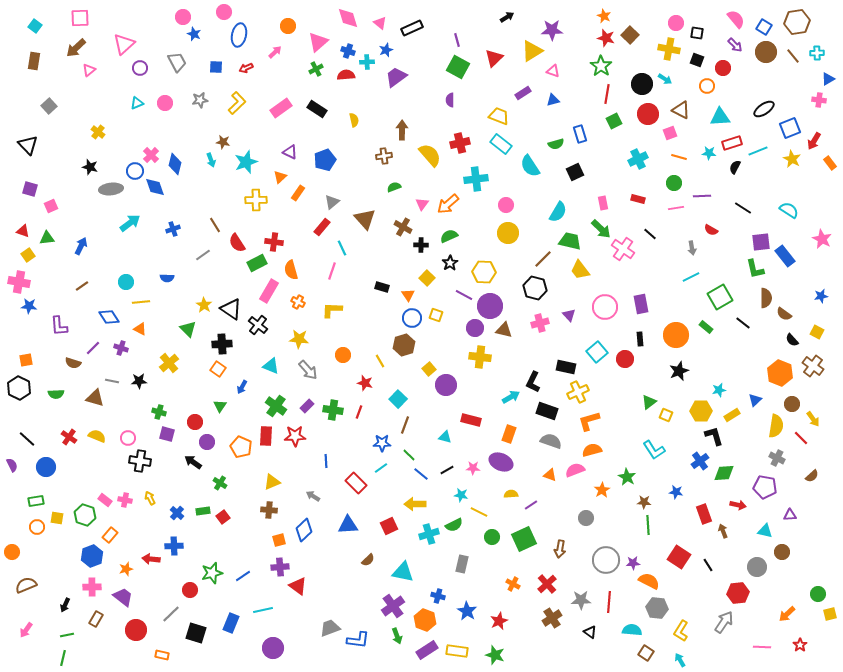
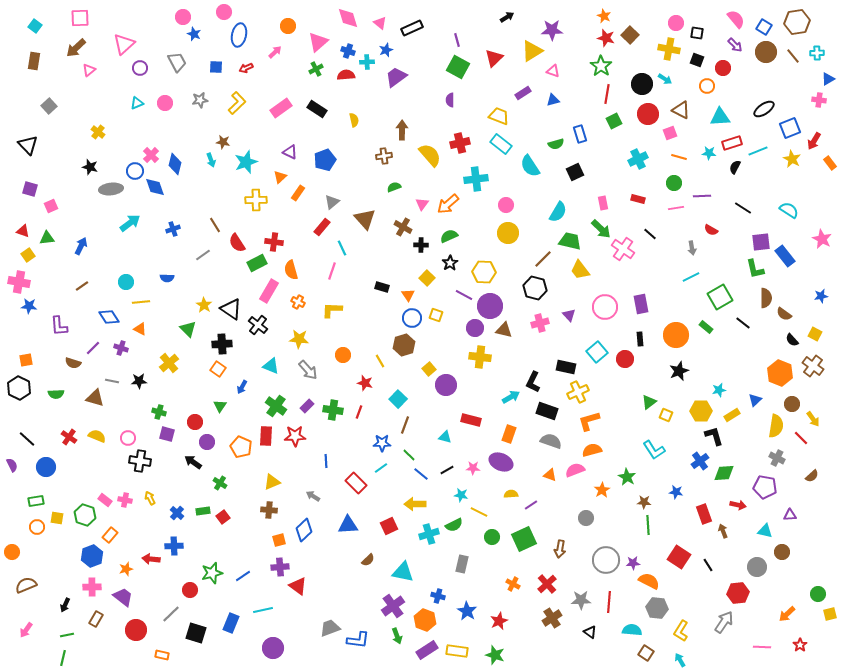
yellow square at (817, 332): moved 2 px left, 2 px down
